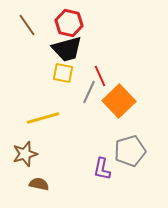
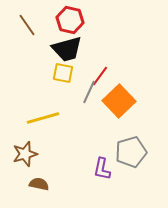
red hexagon: moved 1 px right, 3 px up
red line: rotated 60 degrees clockwise
gray pentagon: moved 1 px right, 1 px down
